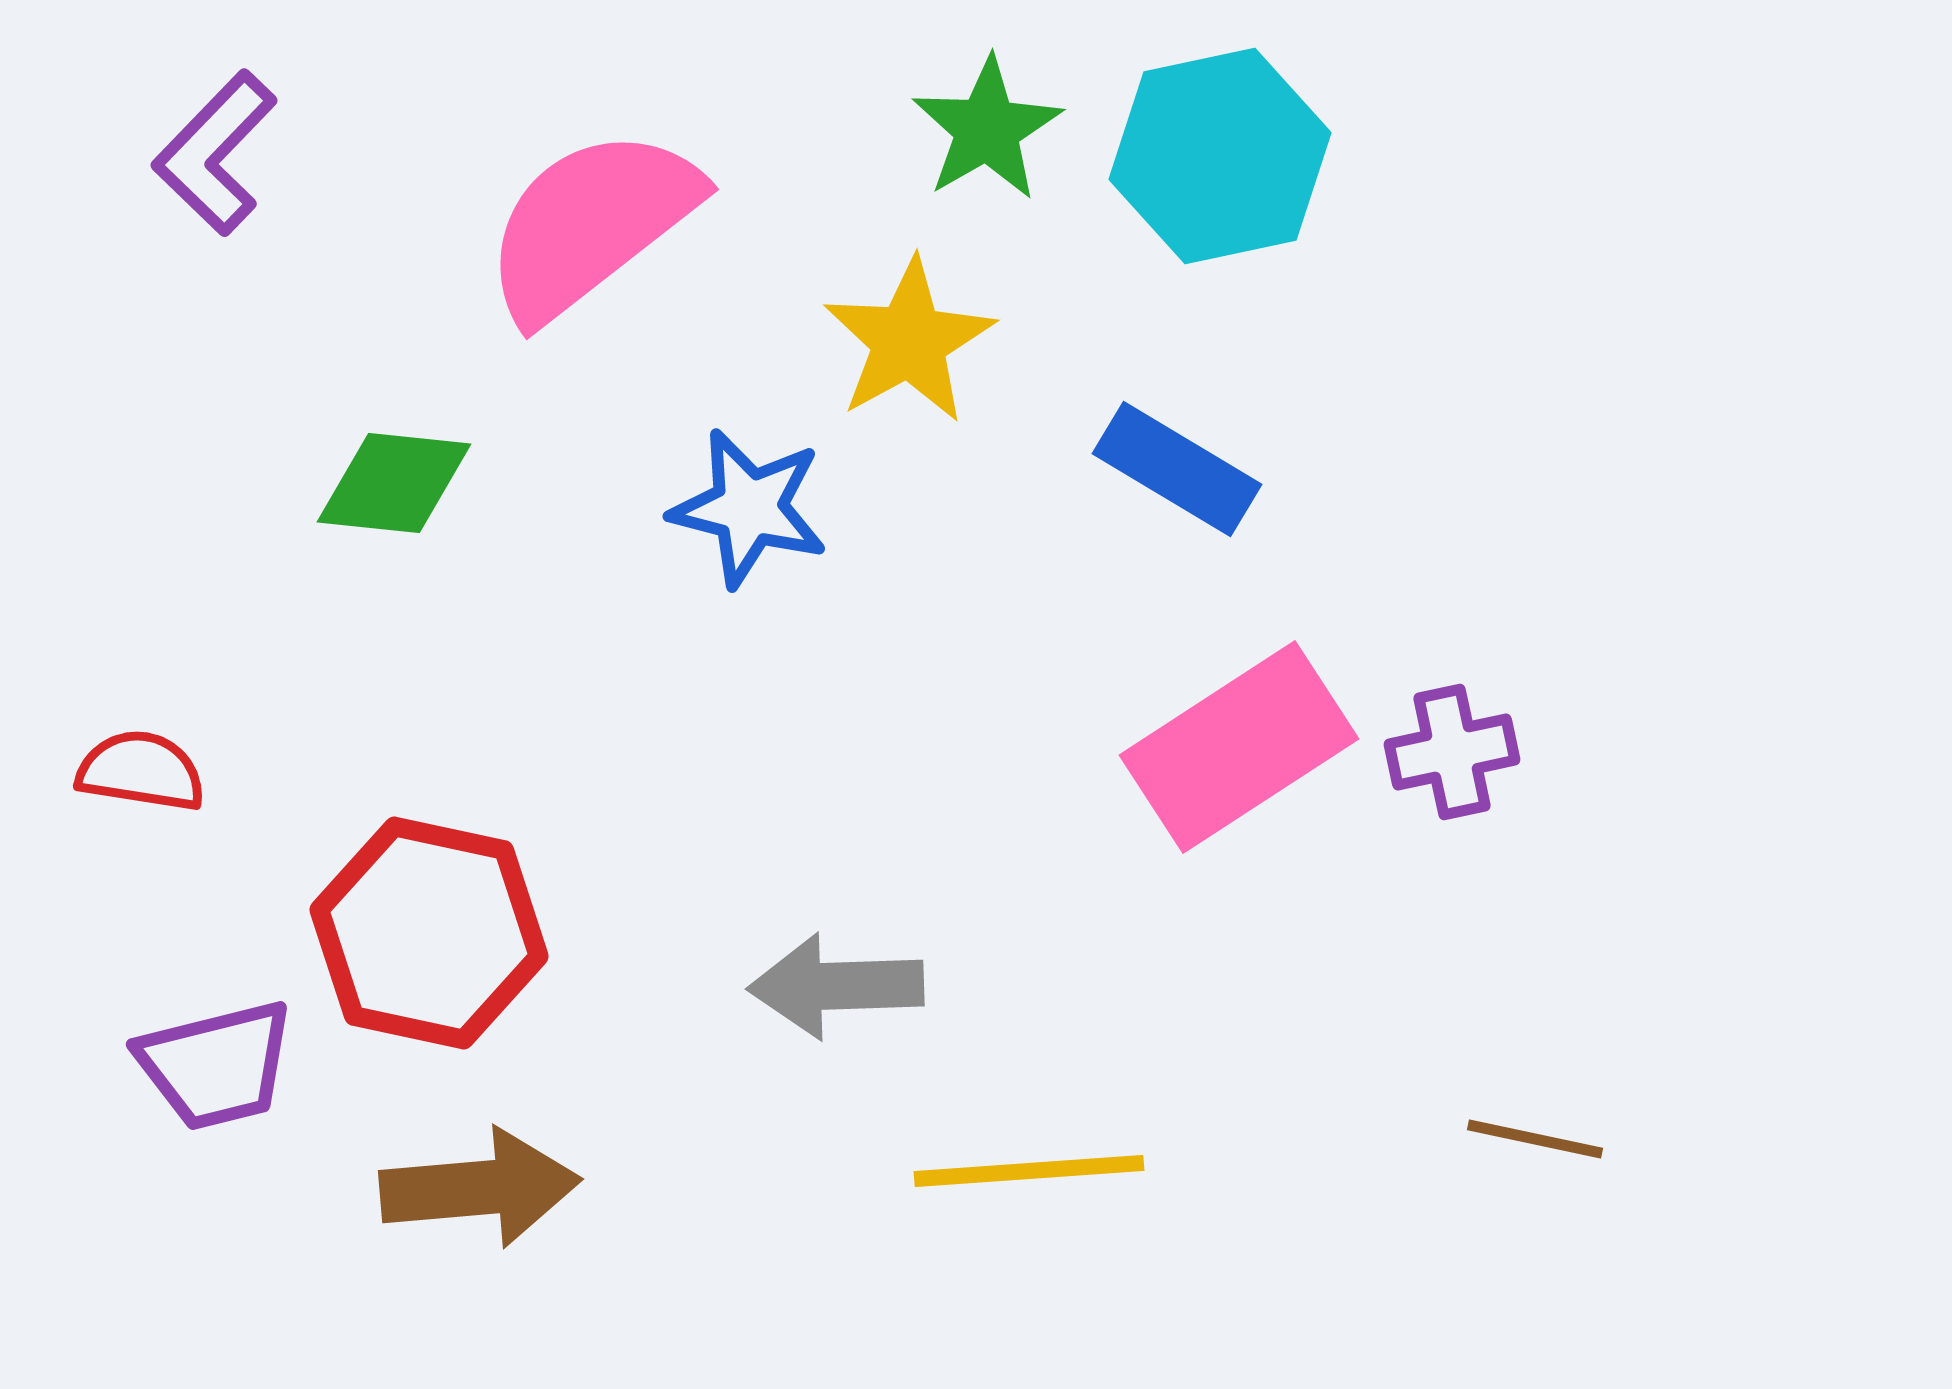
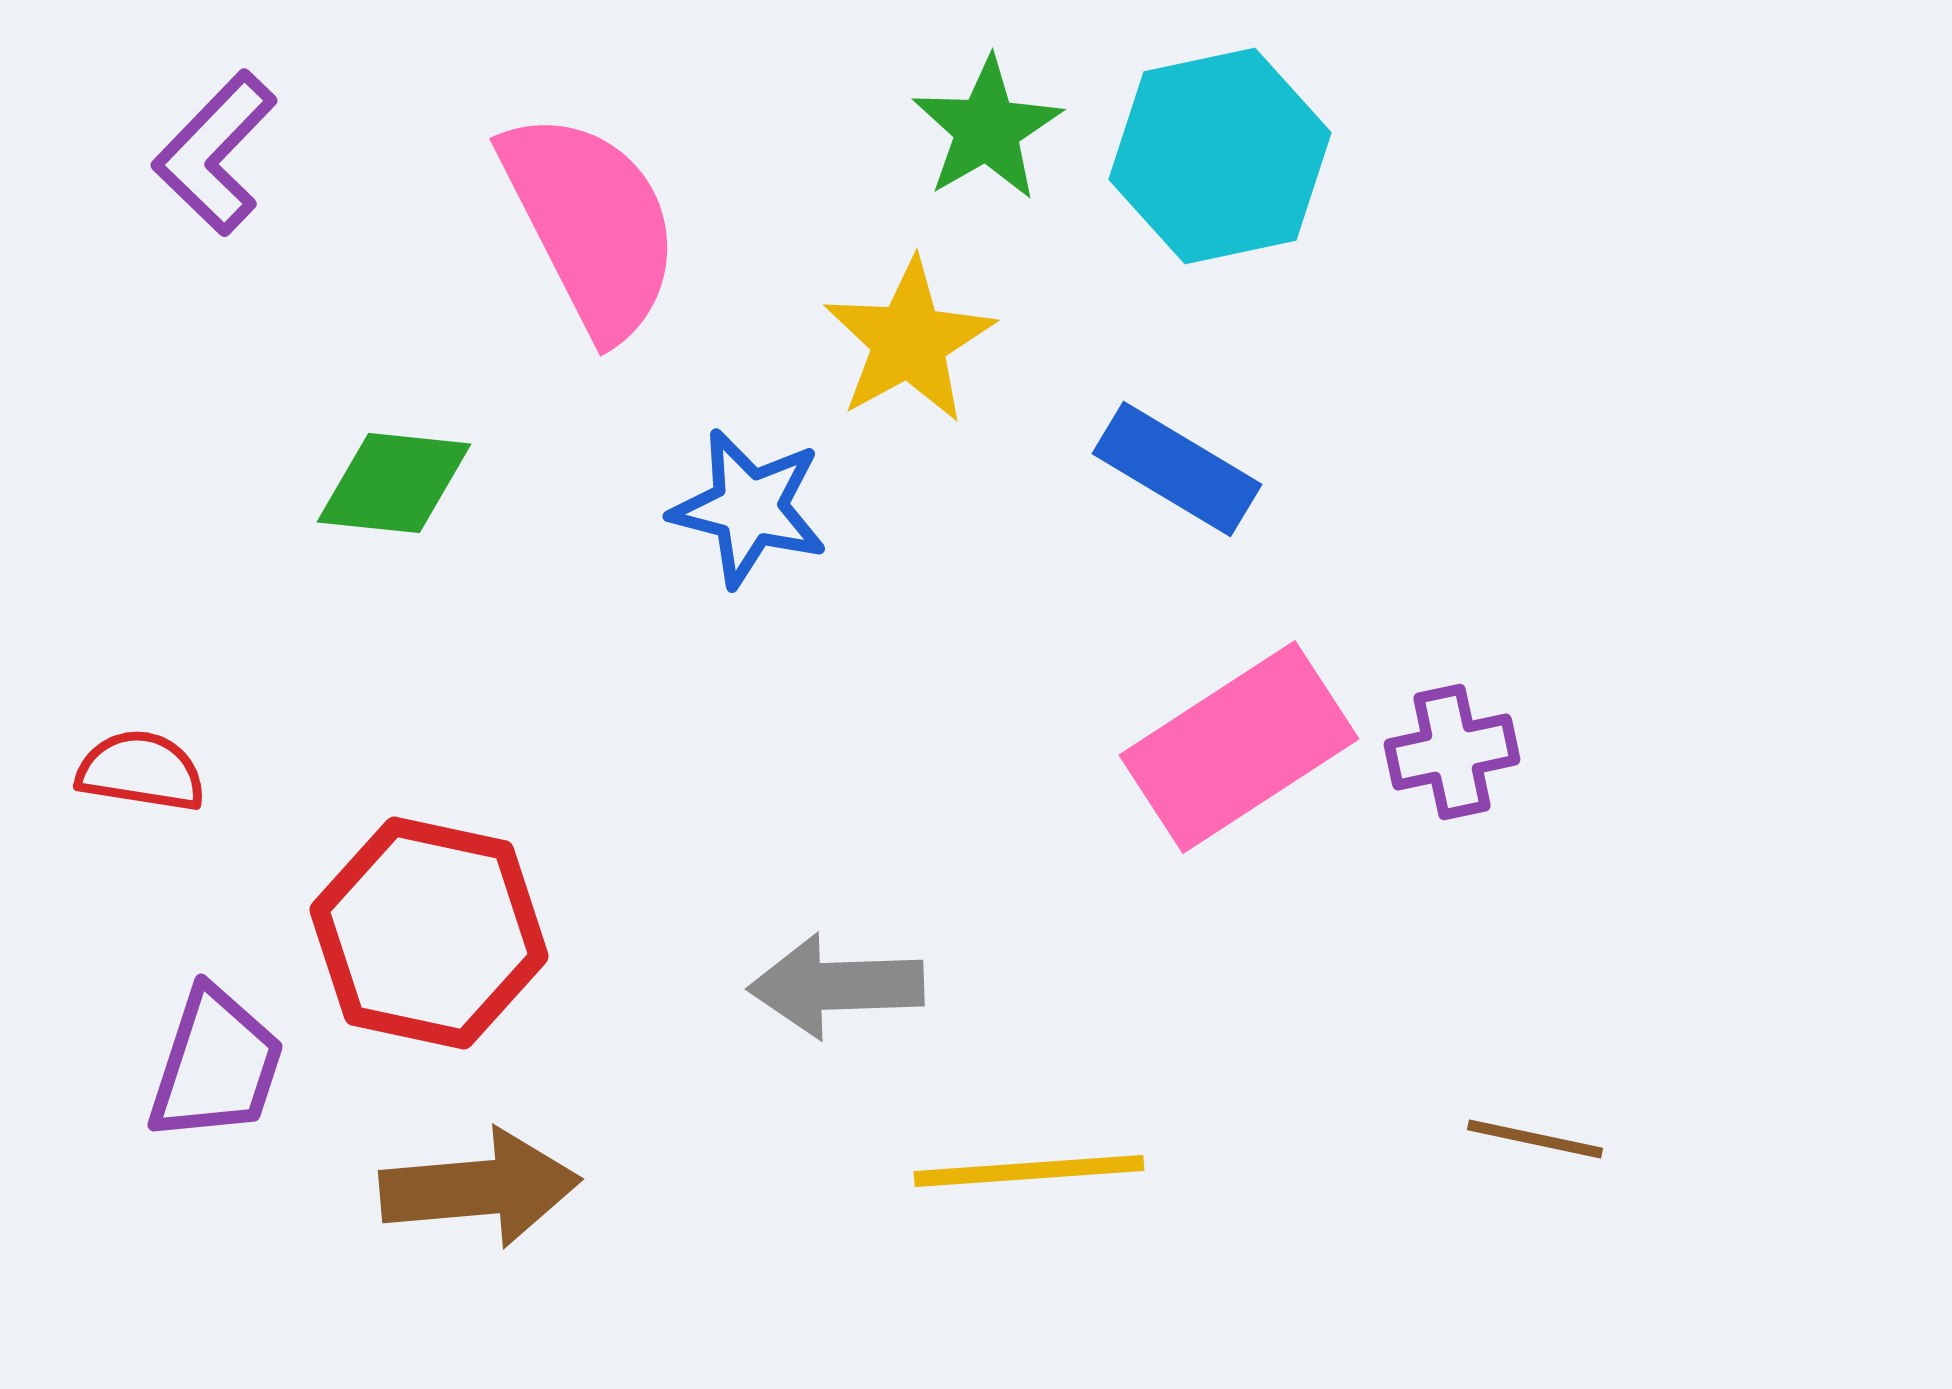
pink semicircle: rotated 101 degrees clockwise
purple trapezoid: rotated 58 degrees counterclockwise
